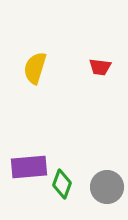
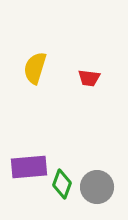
red trapezoid: moved 11 px left, 11 px down
gray circle: moved 10 px left
